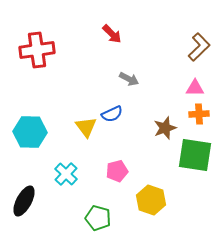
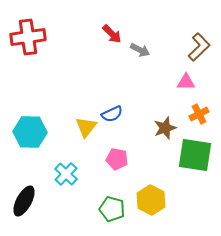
red cross: moved 9 px left, 13 px up
gray arrow: moved 11 px right, 29 px up
pink triangle: moved 9 px left, 6 px up
orange cross: rotated 24 degrees counterclockwise
yellow triangle: rotated 15 degrees clockwise
pink pentagon: moved 12 px up; rotated 25 degrees clockwise
yellow hexagon: rotated 8 degrees clockwise
green pentagon: moved 14 px right, 9 px up
